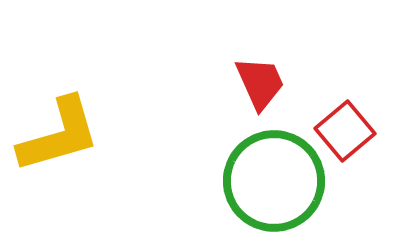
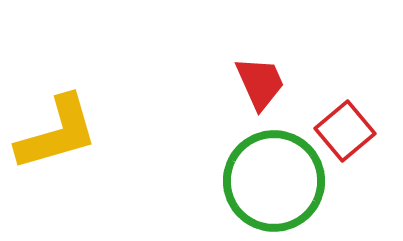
yellow L-shape: moved 2 px left, 2 px up
